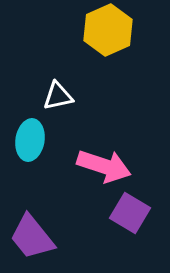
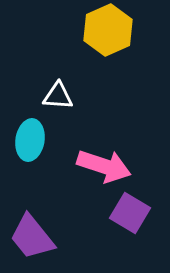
white triangle: rotated 16 degrees clockwise
